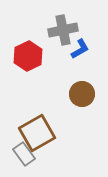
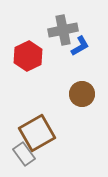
blue L-shape: moved 3 px up
